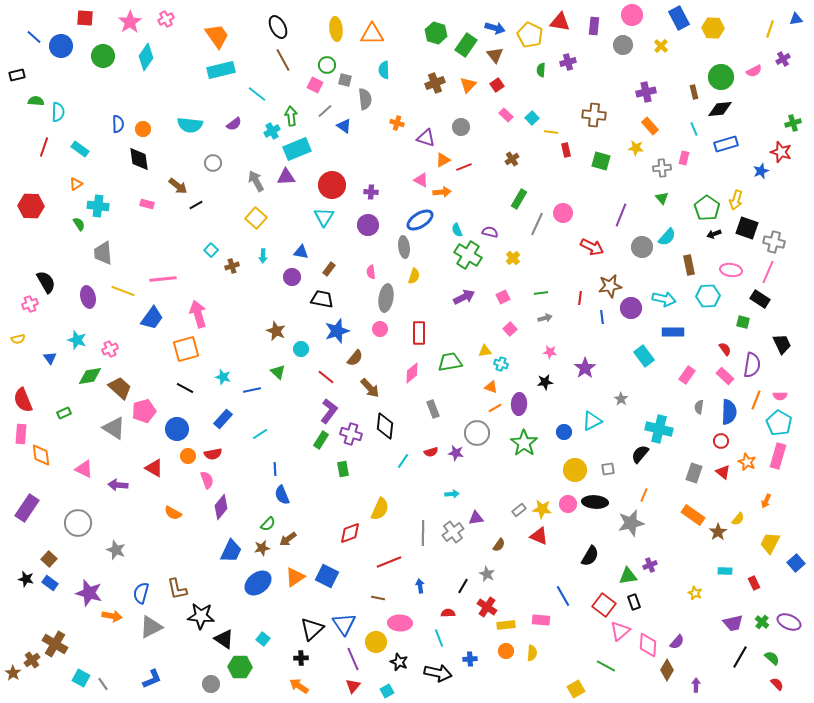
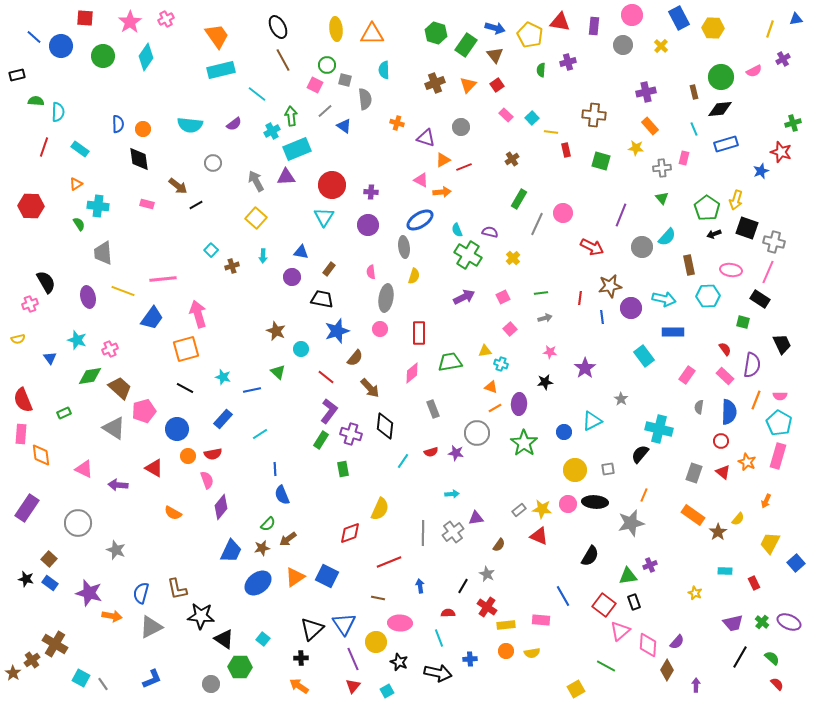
yellow semicircle at (532, 653): rotated 77 degrees clockwise
